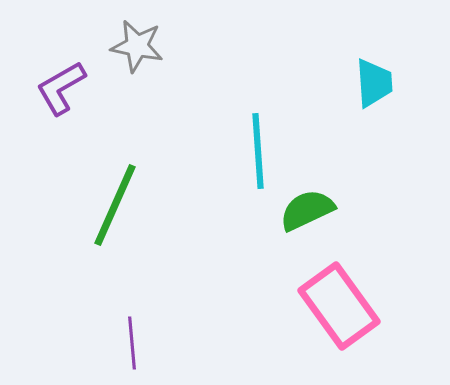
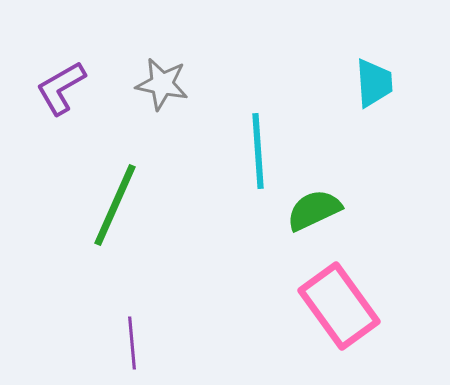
gray star: moved 25 px right, 38 px down
green semicircle: moved 7 px right
